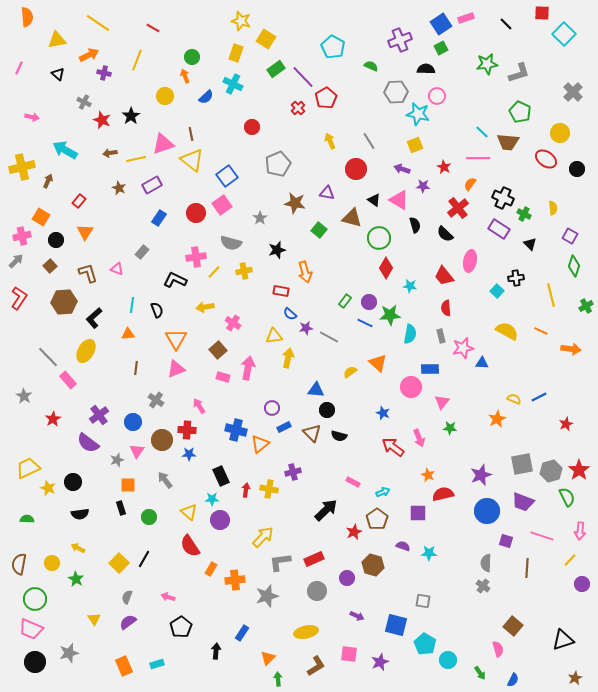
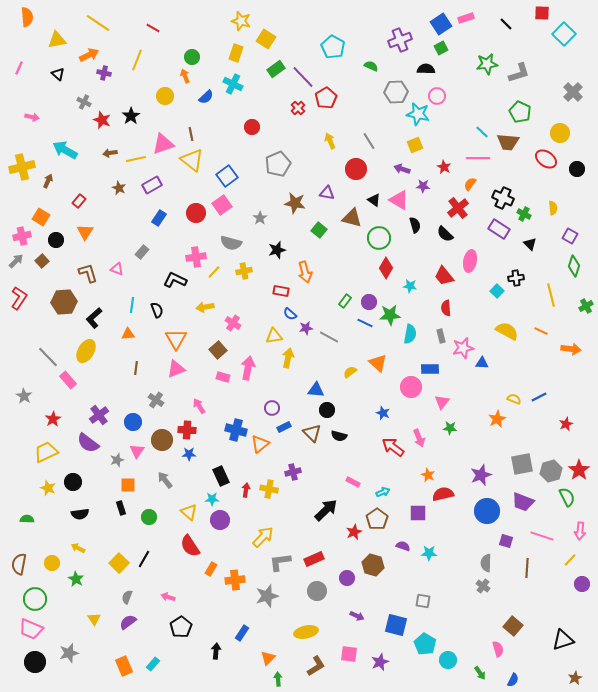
brown square at (50, 266): moved 8 px left, 5 px up
yellow trapezoid at (28, 468): moved 18 px right, 16 px up
cyan rectangle at (157, 664): moved 4 px left; rotated 32 degrees counterclockwise
